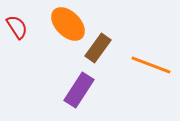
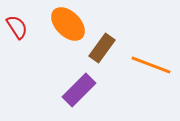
brown rectangle: moved 4 px right
purple rectangle: rotated 12 degrees clockwise
